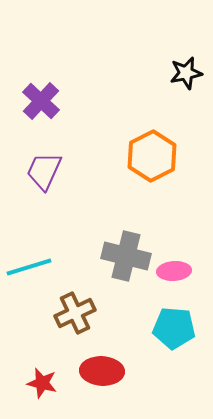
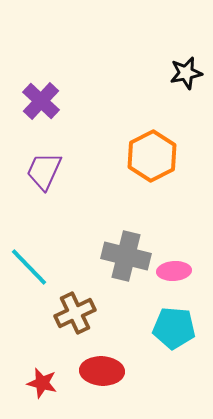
cyan line: rotated 63 degrees clockwise
